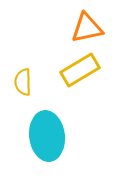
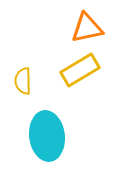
yellow semicircle: moved 1 px up
